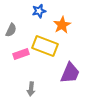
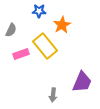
blue star: rotated 16 degrees clockwise
yellow rectangle: rotated 30 degrees clockwise
purple trapezoid: moved 12 px right, 9 px down
gray arrow: moved 22 px right, 6 px down
